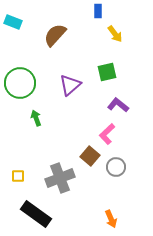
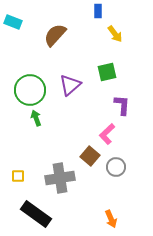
green circle: moved 10 px right, 7 px down
purple L-shape: moved 4 px right; rotated 55 degrees clockwise
gray cross: rotated 12 degrees clockwise
